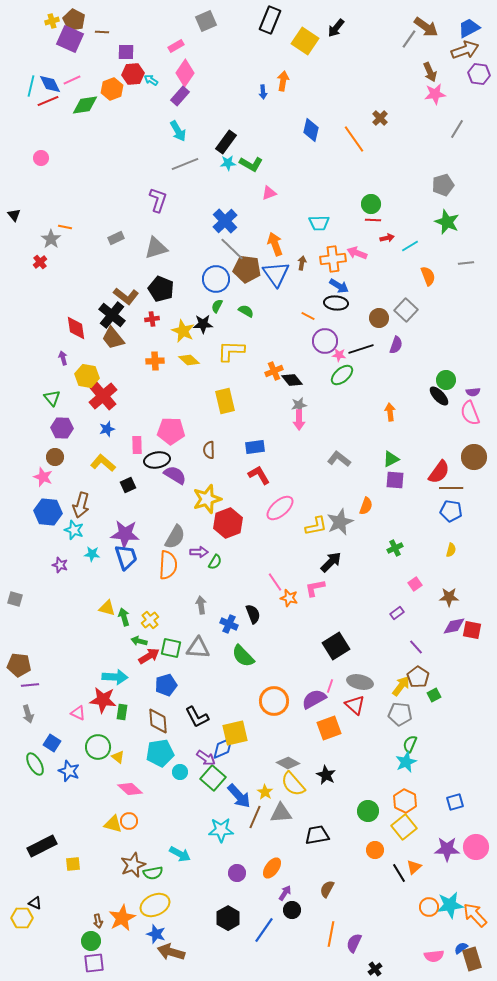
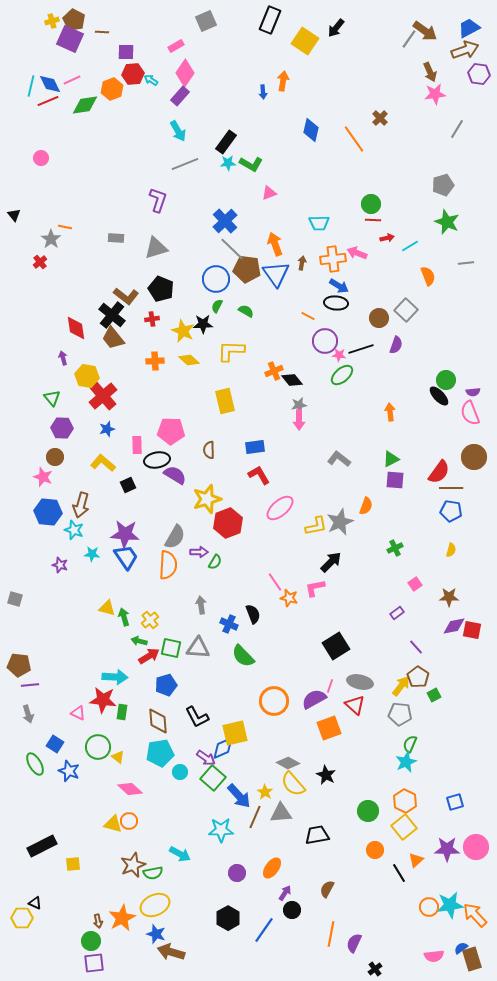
brown arrow at (426, 27): moved 1 px left, 4 px down
gray rectangle at (116, 238): rotated 28 degrees clockwise
blue trapezoid at (126, 557): rotated 16 degrees counterclockwise
blue square at (52, 743): moved 3 px right, 1 px down
orange triangle at (414, 867): moved 2 px right, 7 px up
